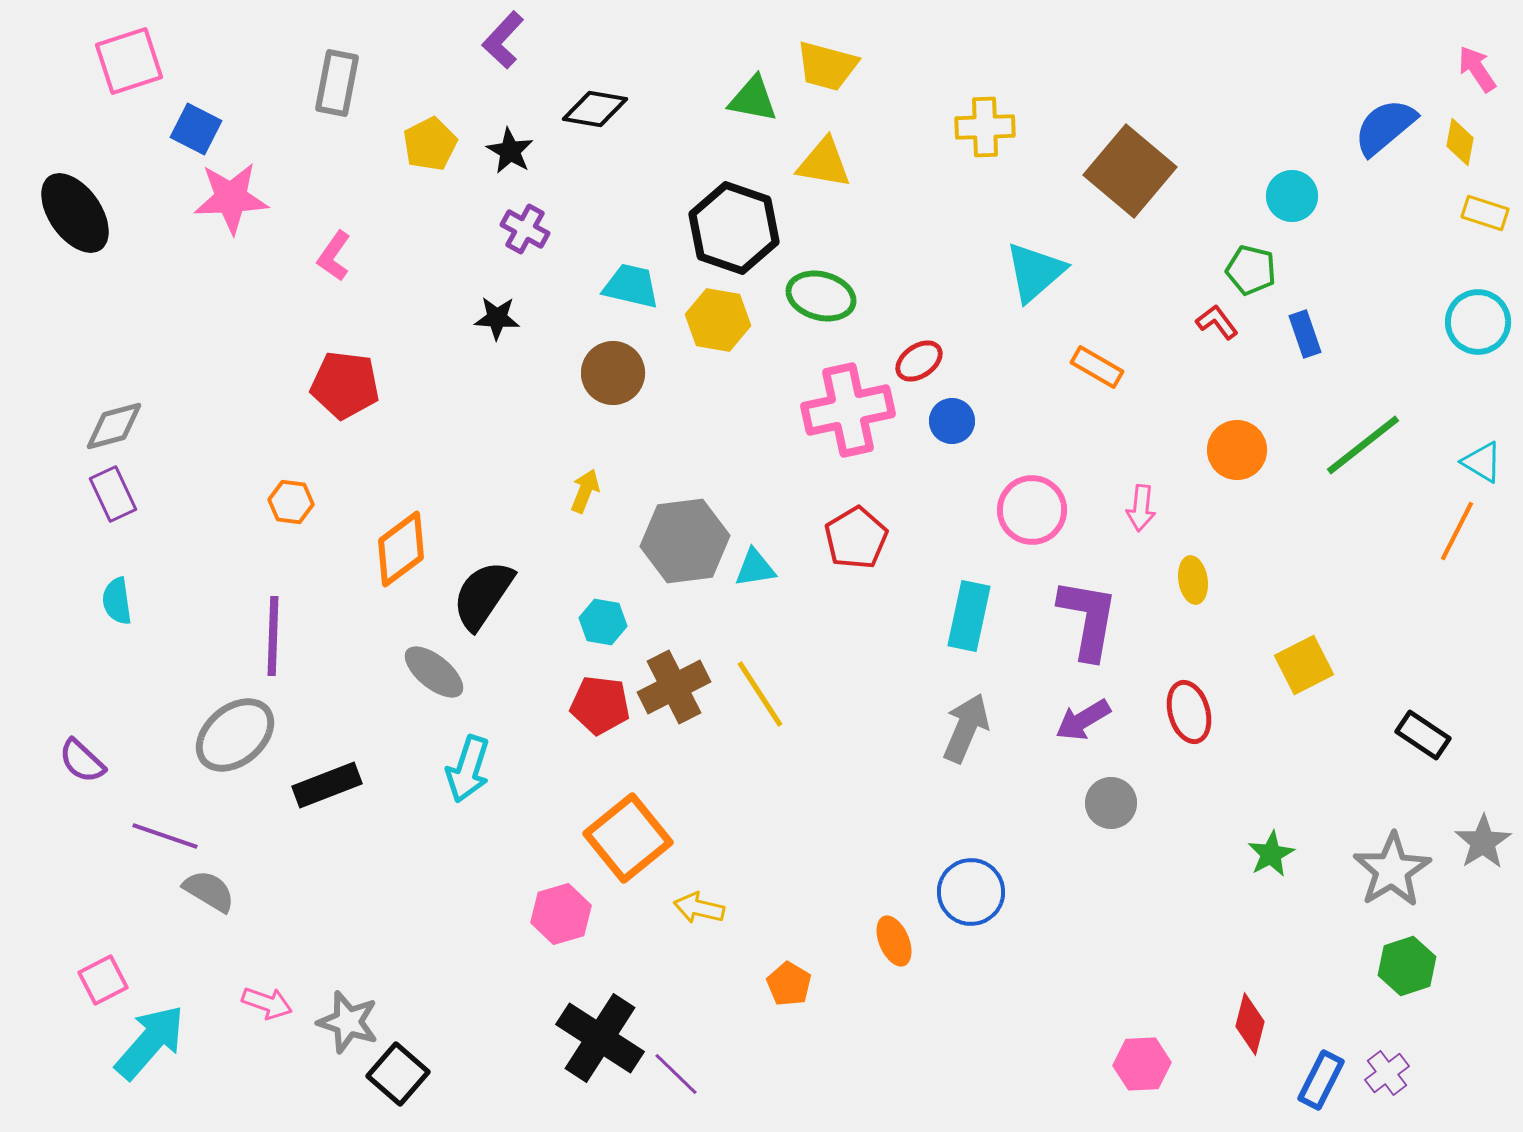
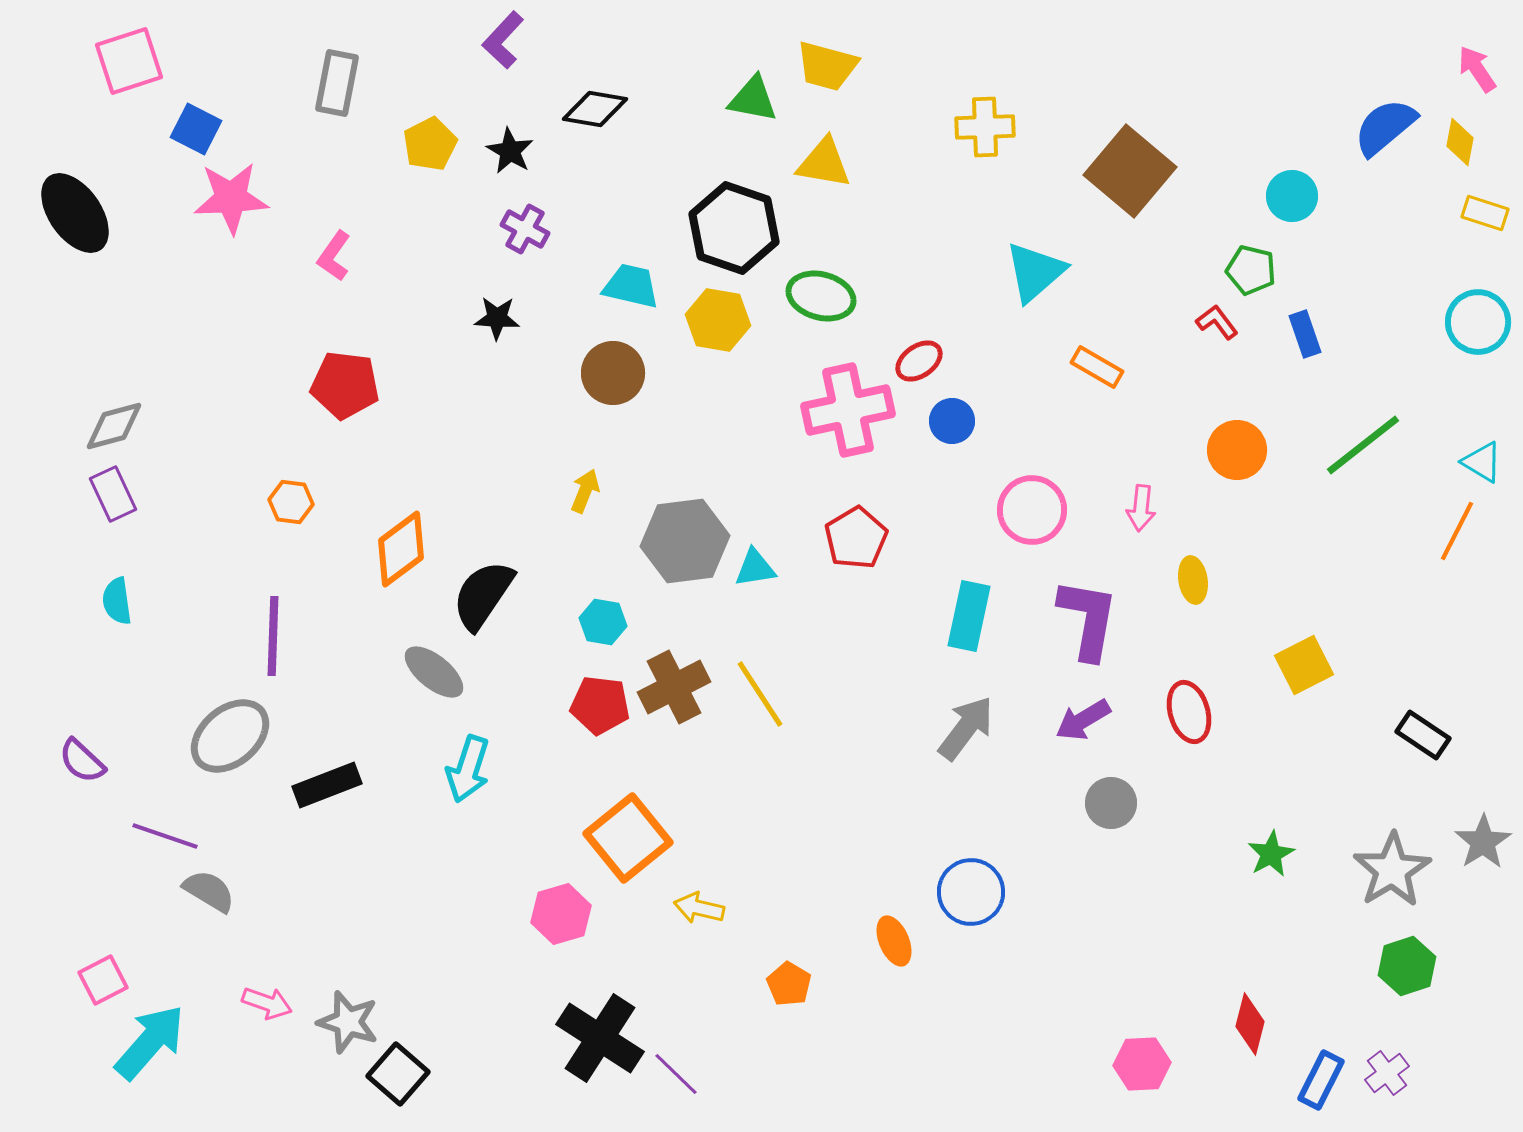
gray arrow at (966, 728): rotated 14 degrees clockwise
gray ellipse at (235, 735): moved 5 px left, 1 px down
